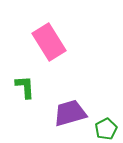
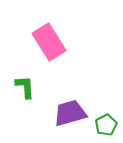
green pentagon: moved 4 px up
